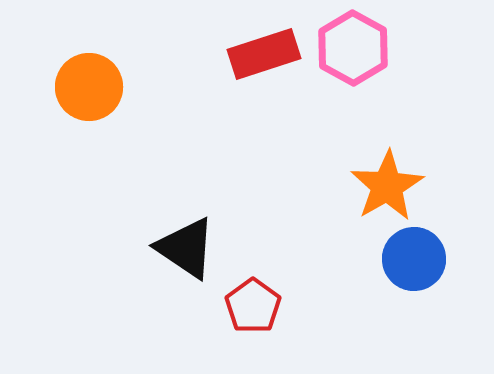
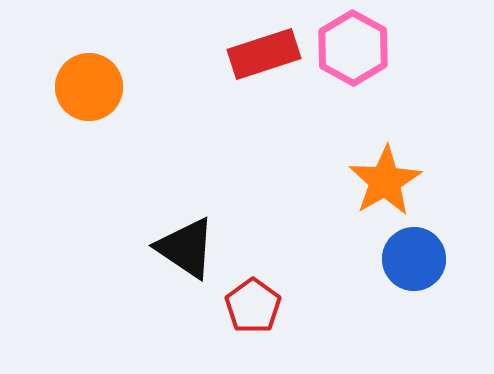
orange star: moved 2 px left, 5 px up
